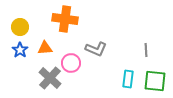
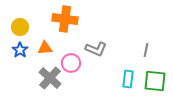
gray line: rotated 16 degrees clockwise
